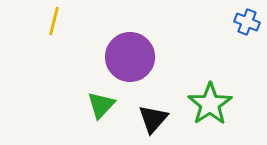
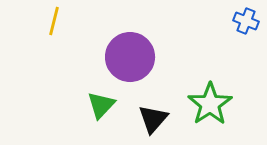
blue cross: moved 1 px left, 1 px up
